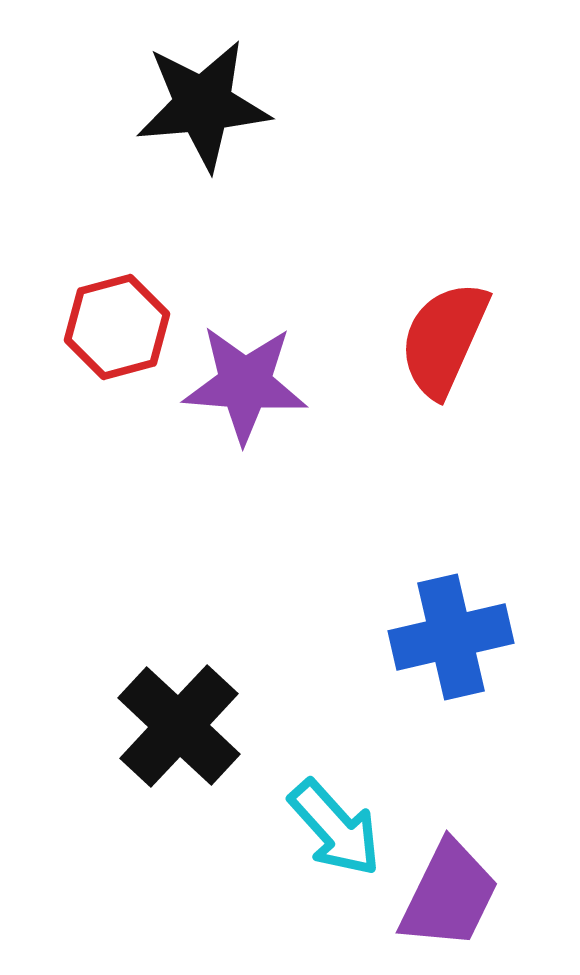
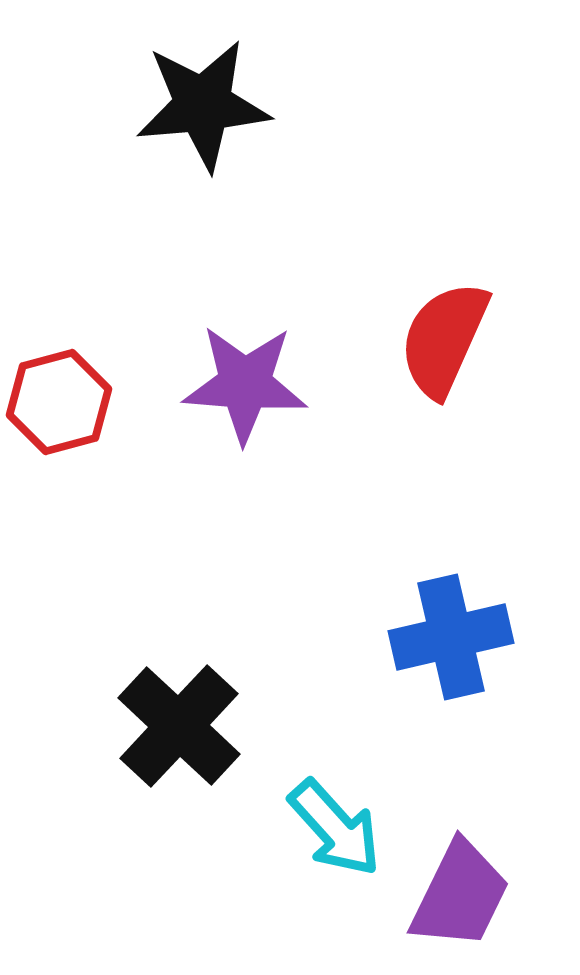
red hexagon: moved 58 px left, 75 px down
purple trapezoid: moved 11 px right
